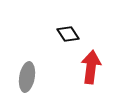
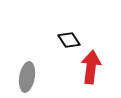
black diamond: moved 1 px right, 6 px down
